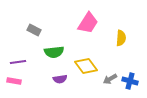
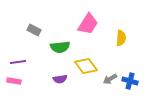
pink trapezoid: moved 1 px down
green semicircle: moved 6 px right, 5 px up
